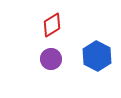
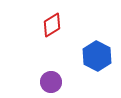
purple circle: moved 23 px down
